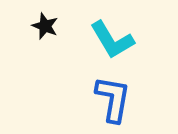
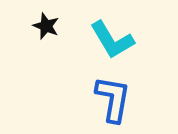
black star: moved 1 px right
